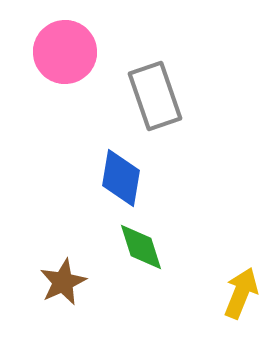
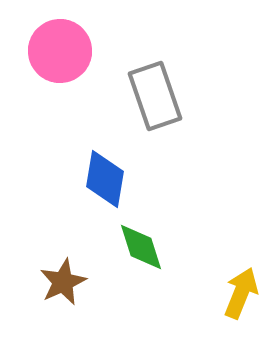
pink circle: moved 5 px left, 1 px up
blue diamond: moved 16 px left, 1 px down
